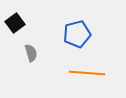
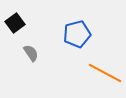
gray semicircle: rotated 18 degrees counterclockwise
orange line: moved 18 px right; rotated 24 degrees clockwise
